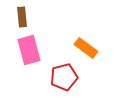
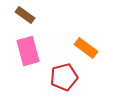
brown rectangle: moved 3 px right, 2 px up; rotated 48 degrees counterclockwise
pink rectangle: moved 1 px left, 1 px down
